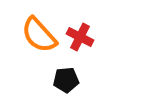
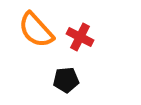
orange semicircle: moved 3 px left, 5 px up
